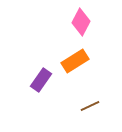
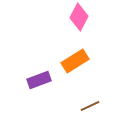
pink diamond: moved 2 px left, 5 px up
purple rectangle: moved 2 px left; rotated 35 degrees clockwise
